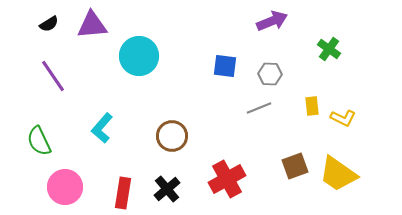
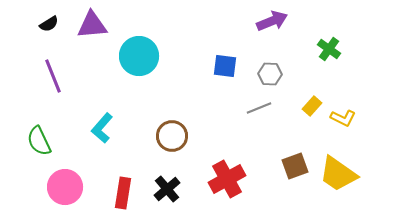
purple line: rotated 12 degrees clockwise
yellow rectangle: rotated 48 degrees clockwise
